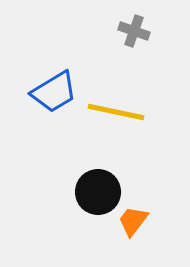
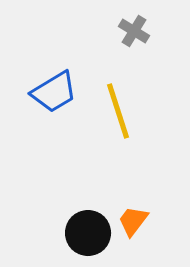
gray cross: rotated 12 degrees clockwise
yellow line: moved 2 px right, 1 px up; rotated 60 degrees clockwise
black circle: moved 10 px left, 41 px down
